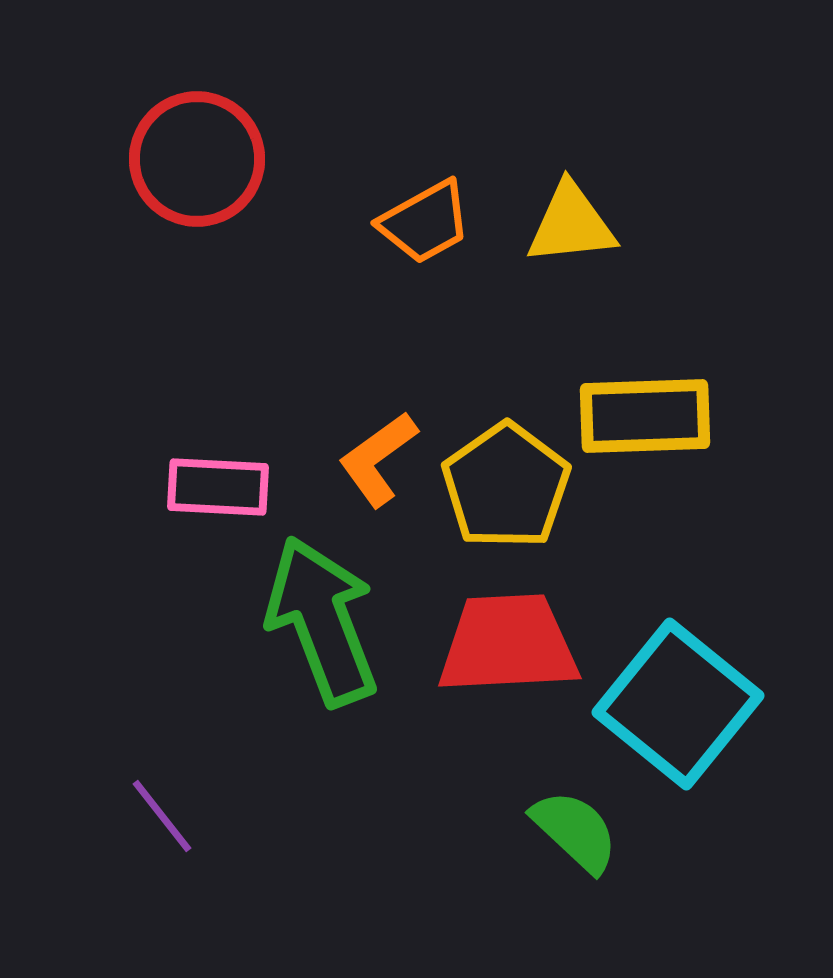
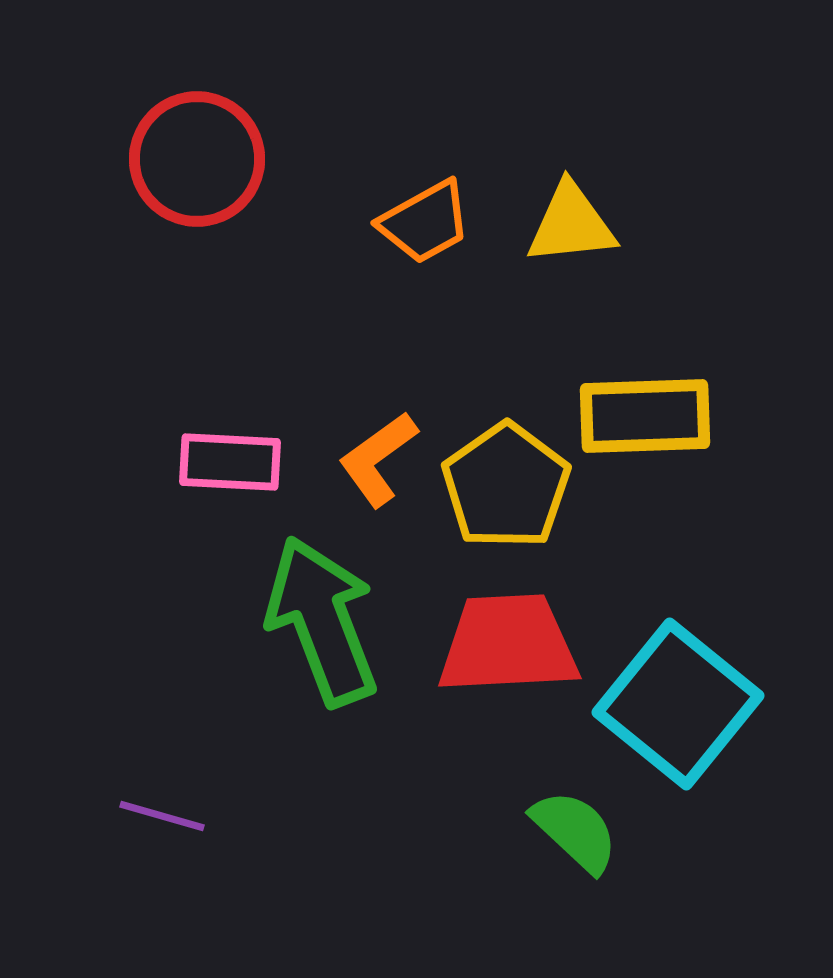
pink rectangle: moved 12 px right, 25 px up
purple line: rotated 36 degrees counterclockwise
